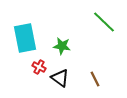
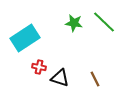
cyan rectangle: rotated 68 degrees clockwise
green star: moved 12 px right, 23 px up
red cross: rotated 16 degrees counterclockwise
black triangle: rotated 18 degrees counterclockwise
